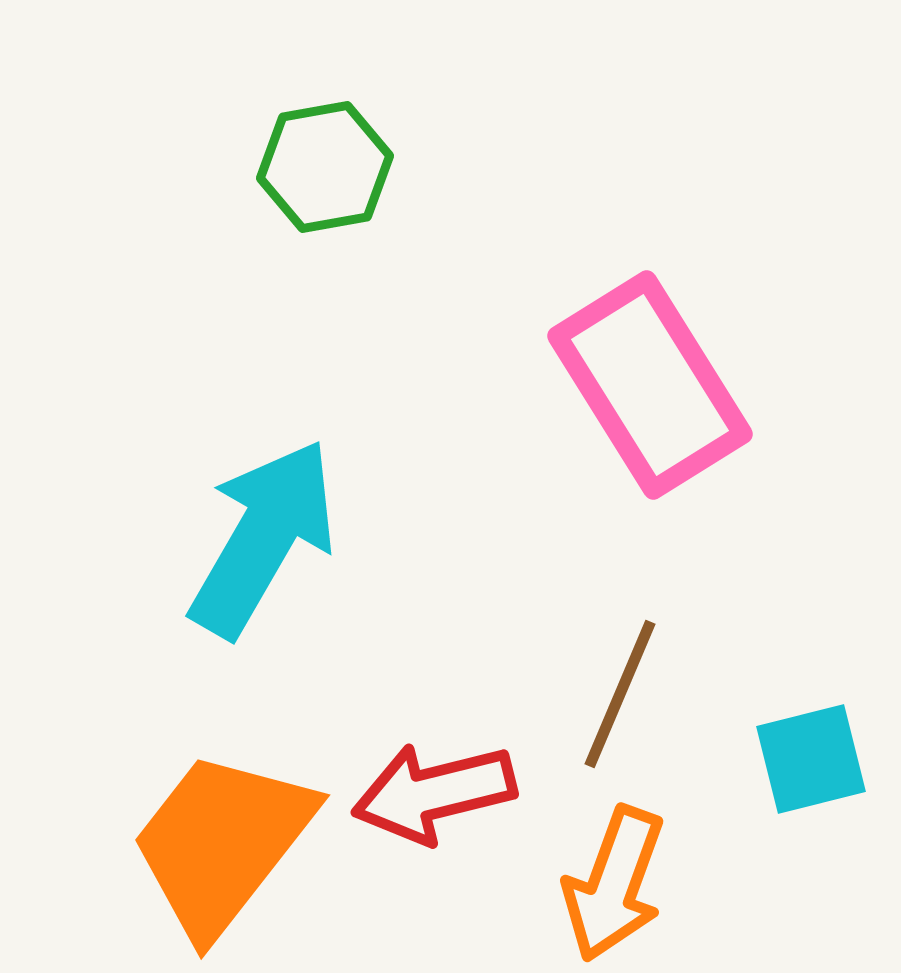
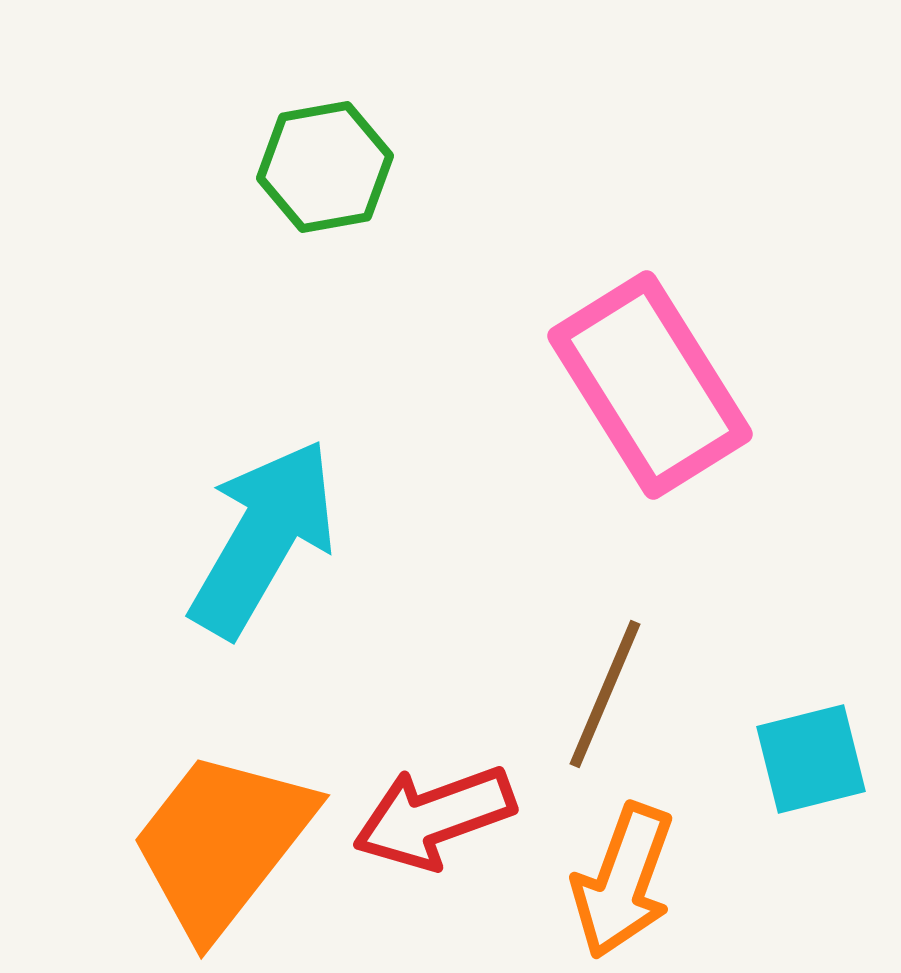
brown line: moved 15 px left
red arrow: moved 24 px down; rotated 6 degrees counterclockwise
orange arrow: moved 9 px right, 3 px up
